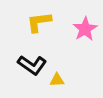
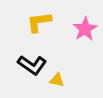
yellow triangle: rotated 14 degrees clockwise
